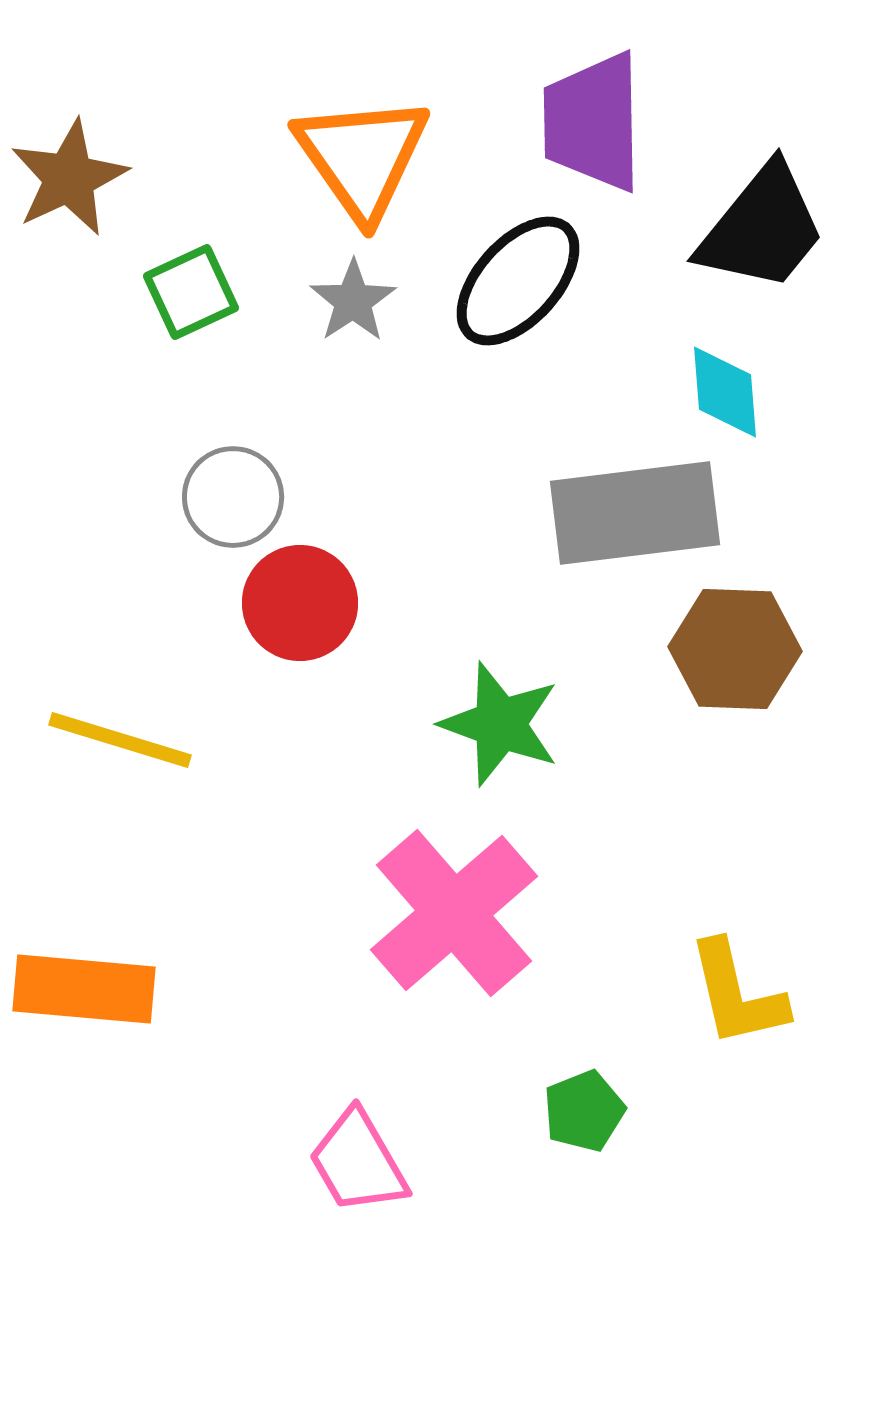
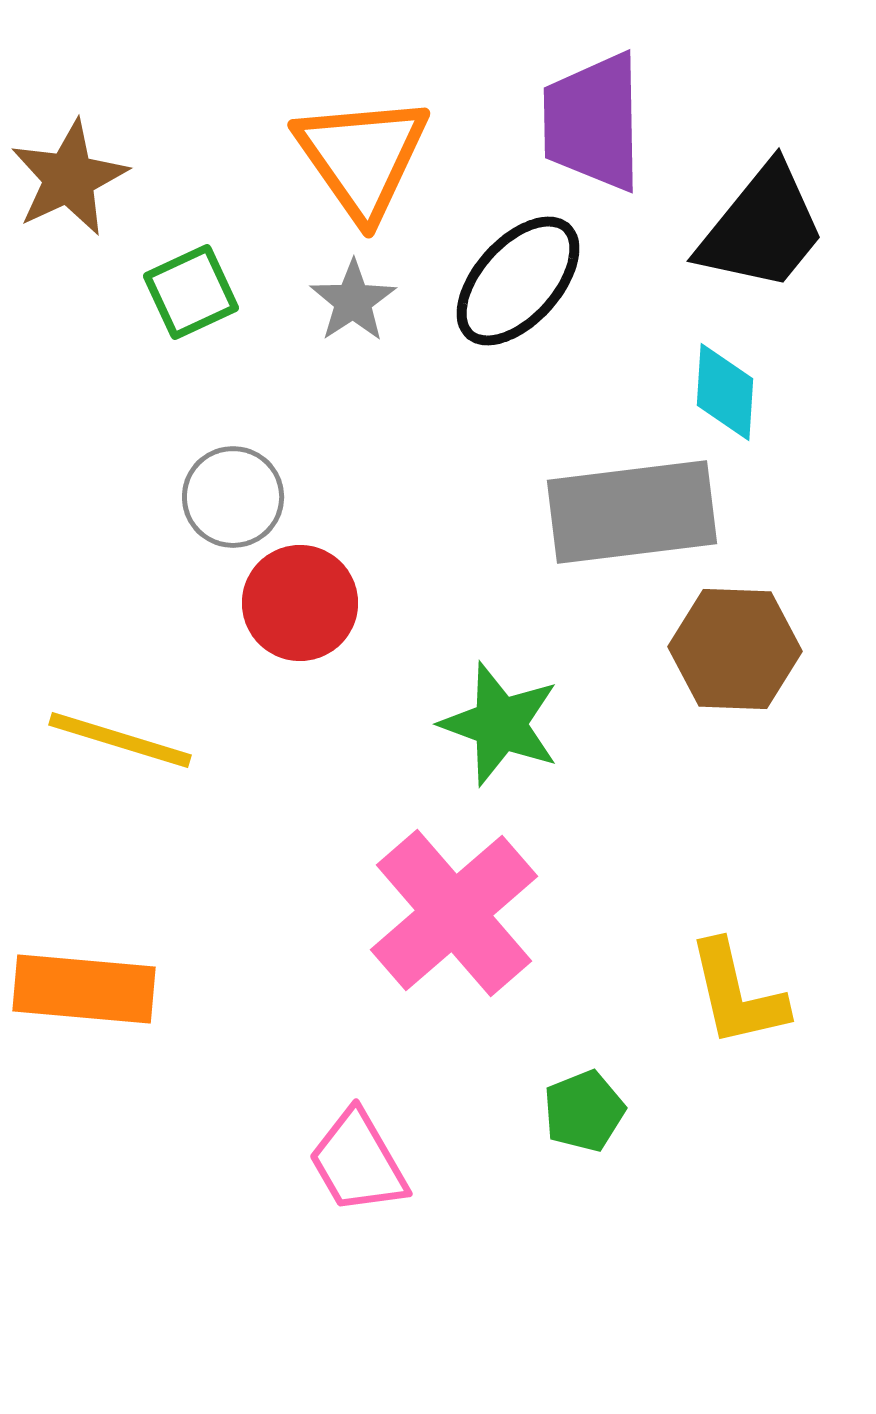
cyan diamond: rotated 8 degrees clockwise
gray rectangle: moved 3 px left, 1 px up
